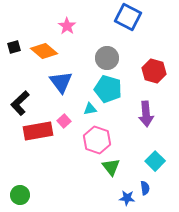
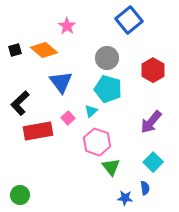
blue square: moved 1 px right, 3 px down; rotated 24 degrees clockwise
black square: moved 1 px right, 3 px down
orange diamond: moved 1 px up
red hexagon: moved 1 px left, 1 px up; rotated 15 degrees clockwise
cyan triangle: moved 1 px right, 2 px down; rotated 32 degrees counterclockwise
purple arrow: moved 5 px right, 8 px down; rotated 45 degrees clockwise
pink square: moved 4 px right, 3 px up
pink hexagon: moved 2 px down
cyan square: moved 2 px left, 1 px down
blue star: moved 2 px left
